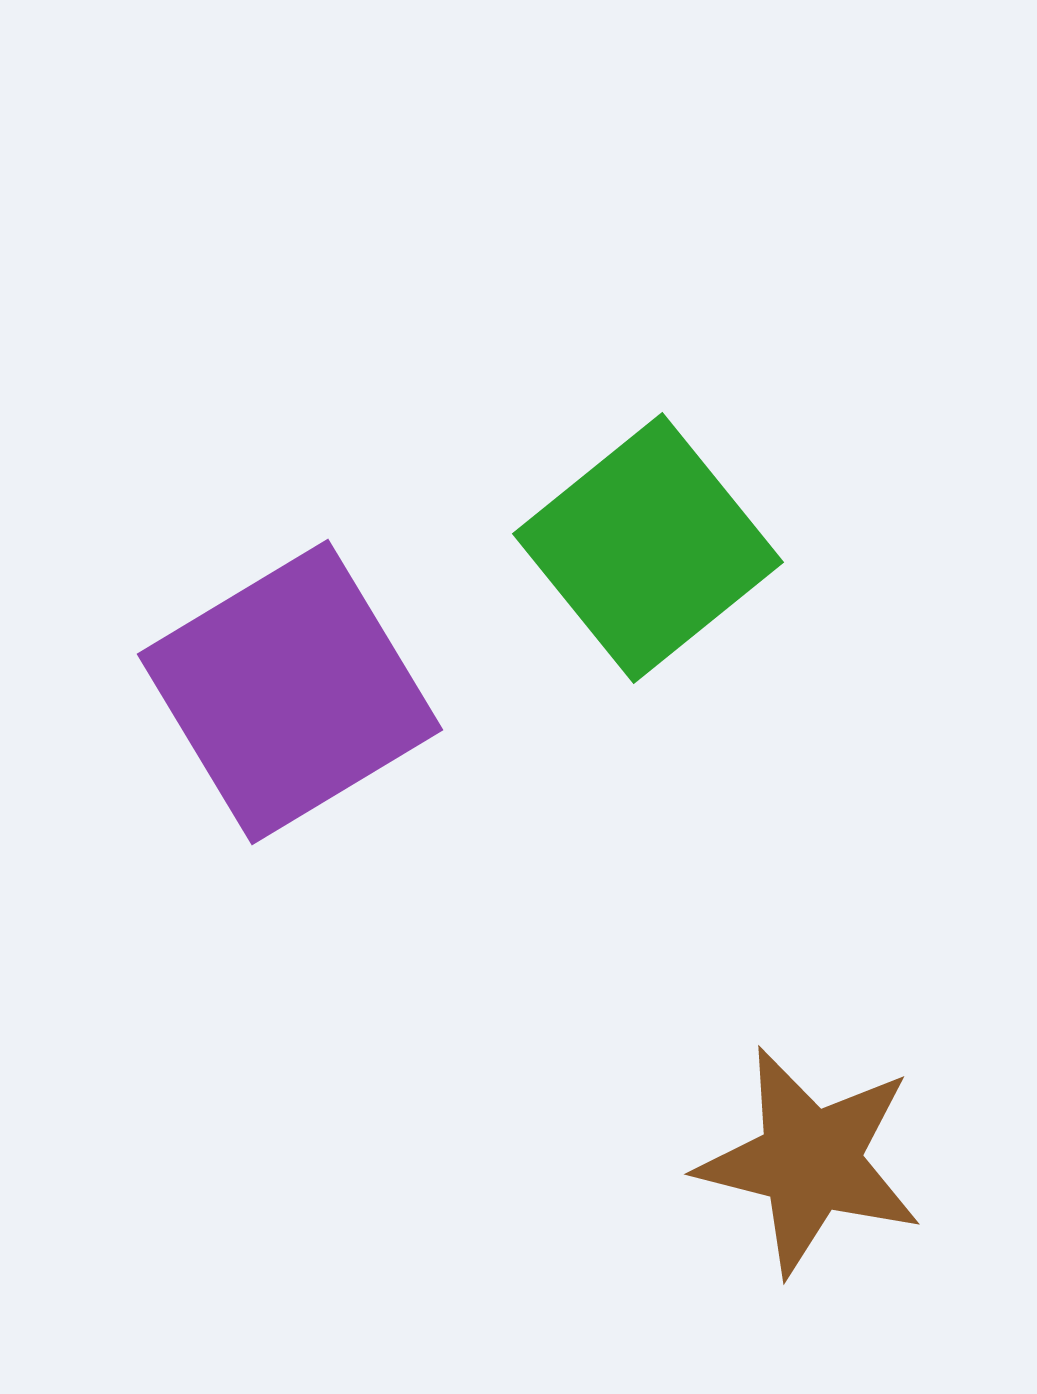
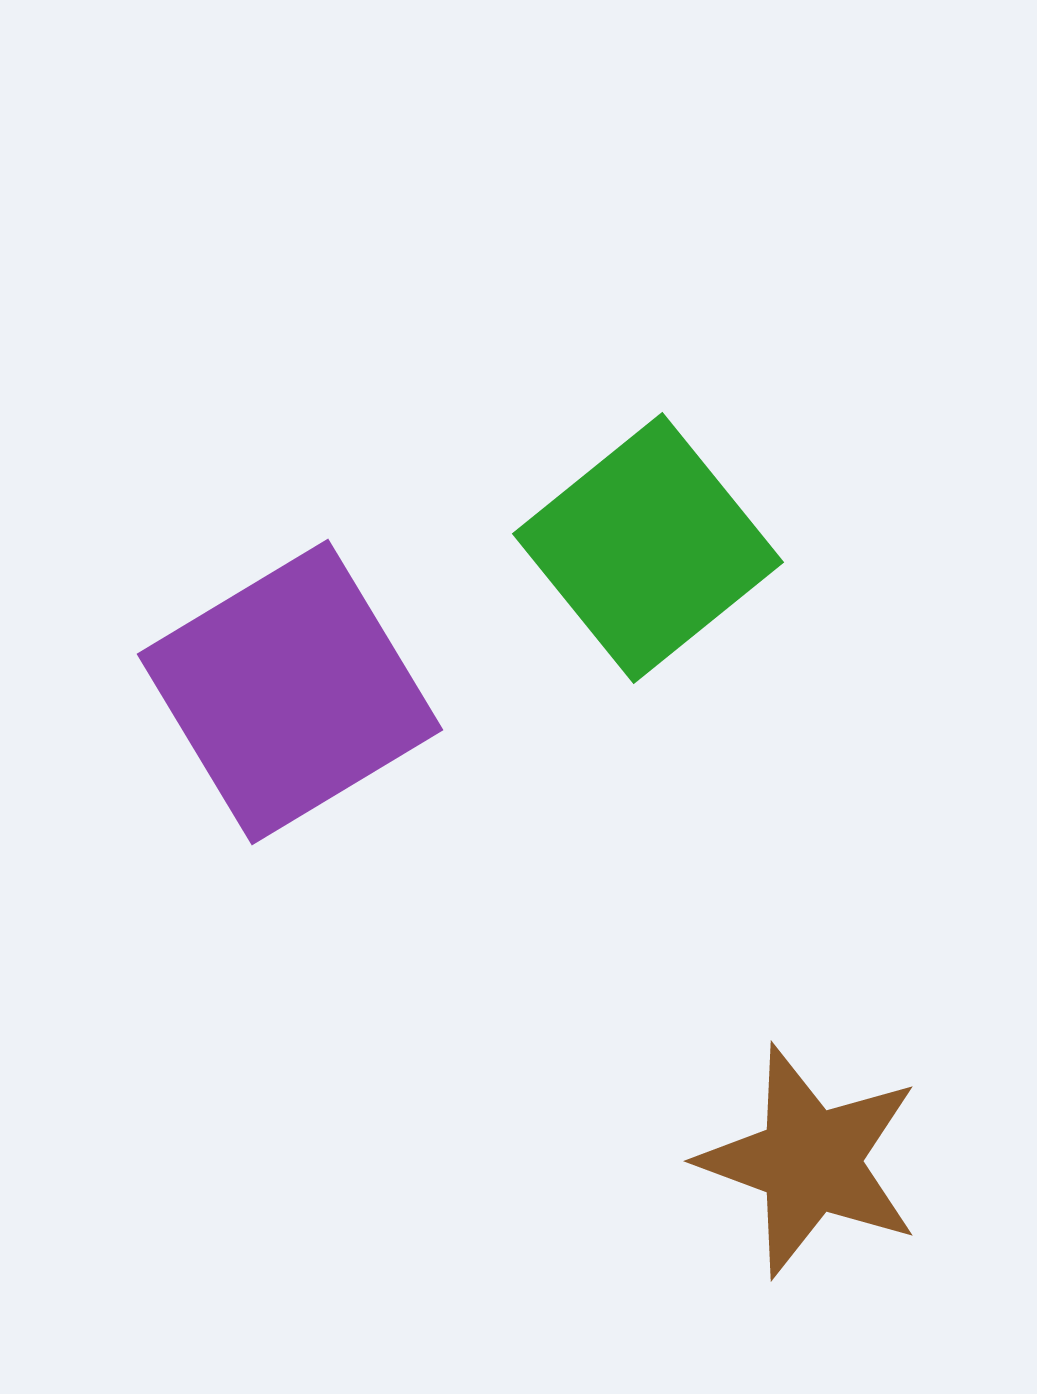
brown star: rotated 6 degrees clockwise
